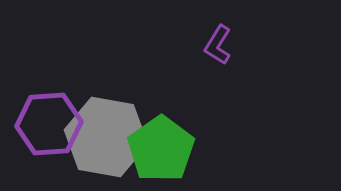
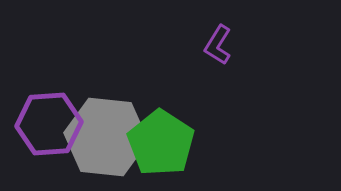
gray hexagon: rotated 4 degrees counterclockwise
green pentagon: moved 6 px up; rotated 4 degrees counterclockwise
